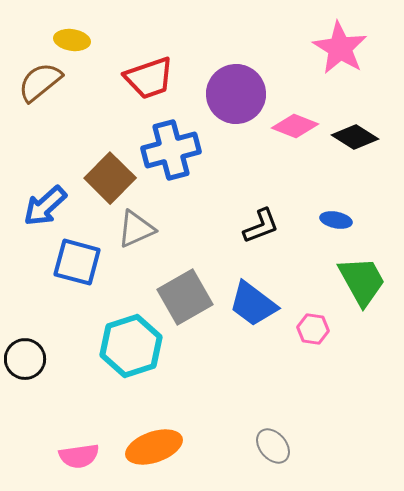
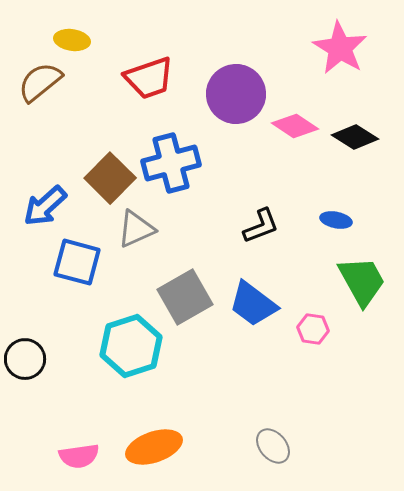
pink diamond: rotated 12 degrees clockwise
blue cross: moved 13 px down
